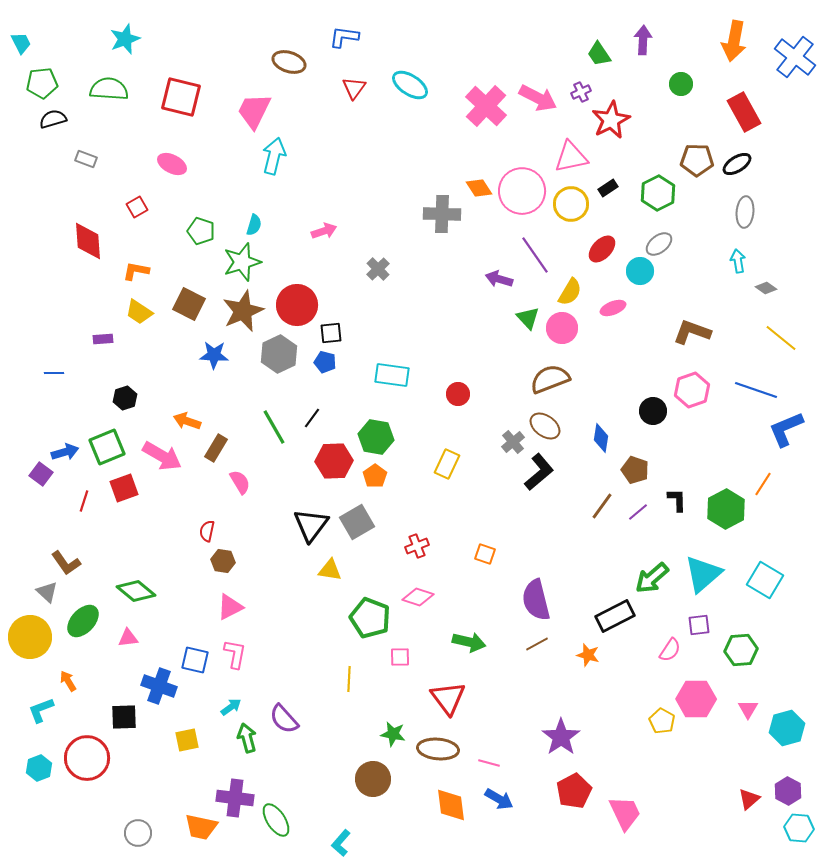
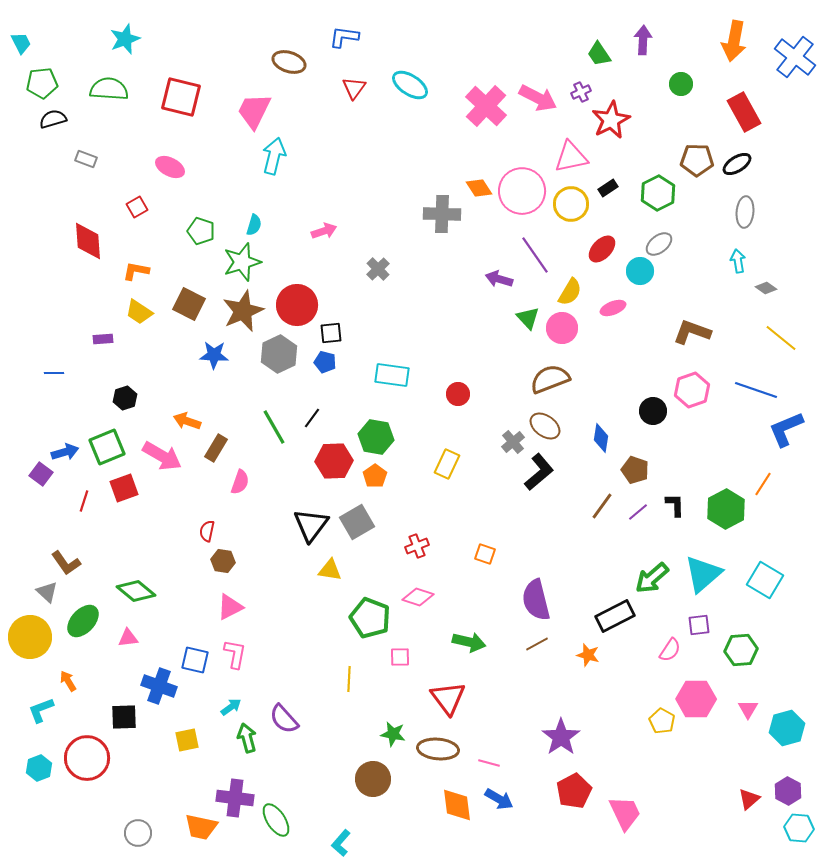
pink ellipse at (172, 164): moved 2 px left, 3 px down
pink semicircle at (240, 482): rotated 50 degrees clockwise
black L-shape at (677, 500): moved 2 px left, 5 px down
orange diamond at (451, 805): moved 6 px right
